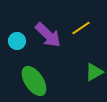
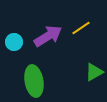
purple arrow: moved 1 px down; rotated 76 degrees counterclockwise
cyan circle: moved 3 px left, 1 px down
green ellipse: rotated 24 degrees clockwise
